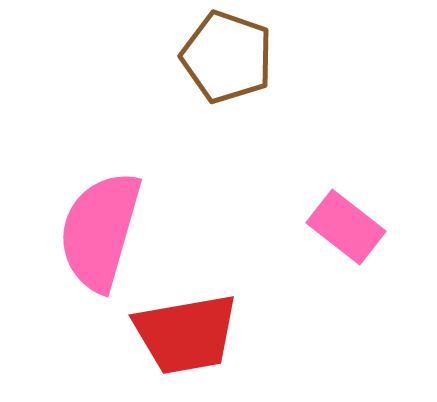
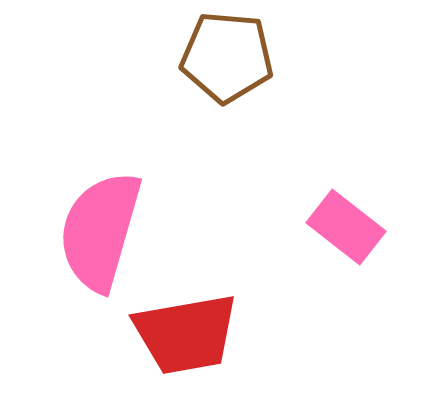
brown pentagon: rotated 14 degrees counterclockwise
